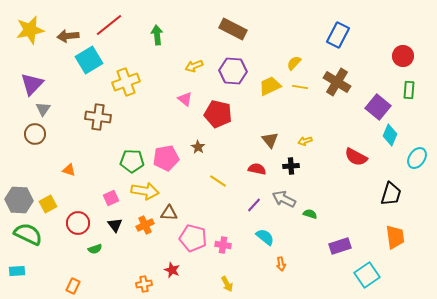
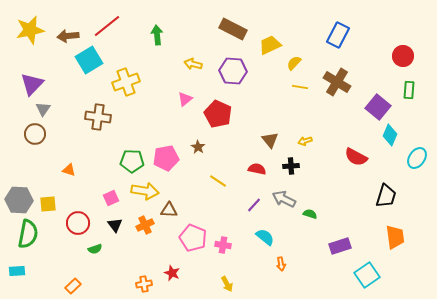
red line at (109, 25): moved 2 px left, 1 px down
yellow arrow at (194, 66): moved 1 px left, 2 px up; rotated 36 degrees clockwise
yellow trapezoid at (270, 86): moved 41 px up
pink triangle at (185, 99): rotated 42 degrees clockwise
red pentagon at (218, 114): rotated 12 degrees clockwise
black trapezoid at (391, 194): moved 5 px left, 2 px down
yellow square at (48, 204): rotated 24 degrees clockwise
brown triangle at (169, 213): moved 3 px up
green semicircle at (28, 234): rotated 76 degrees clockwise
pink pentagon at (193, 238): rotated 8 degrees clockwise
red star at (172, 270): moved 3 px down
orange rectangle at (73, 286): rotated 21 degrees clockwise
